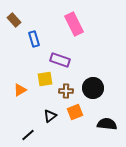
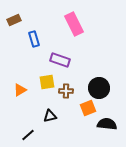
brown rectangle: rotated 72 degrees counterclockwise
yellow square: moved 2 px right, 3 px down
black circle: moved 6 px right
orange square: moved 13 px right, 4 px up
black triangle: rotated 24 degrees clockwise
